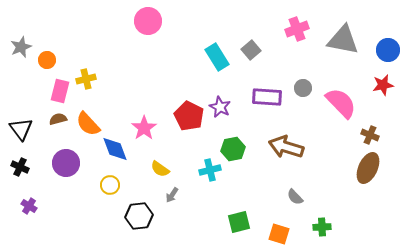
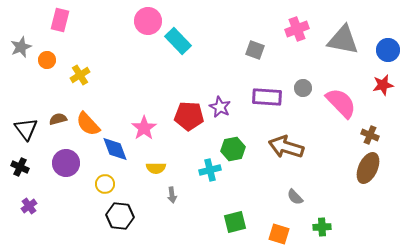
gray square: moved 4 px right; rotated 30 degrees counterclockwise
cyan rectangle: moved 39 px left, 16 px up; rotated 12 degrees counterclockwise
yellow cross: moved 6 px left, 4 px up; rotated 18 degrees counterclockwise
pink rectangle: moved 71 px up
red pentagon: rotated 24 degrees counterclockwise
black triangle: moved 5 px right
yellow semicircle: moved 4 px left, 1 px up; rotated 36 degrees counterclockwise
yellow circle: moved 5 px left, 1 px up
gray arrow: rotated 42 degrees counterclockwise
purple cross: rotated 21 degrees clockwise
black hexagon: moved 19 px left; rotated 12 degrees clockwise
green square: moved 4 px left
